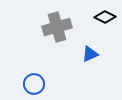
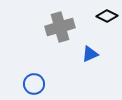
black diamond: moved 2 px right, 1 px up
gray cross: moved 3 px right
